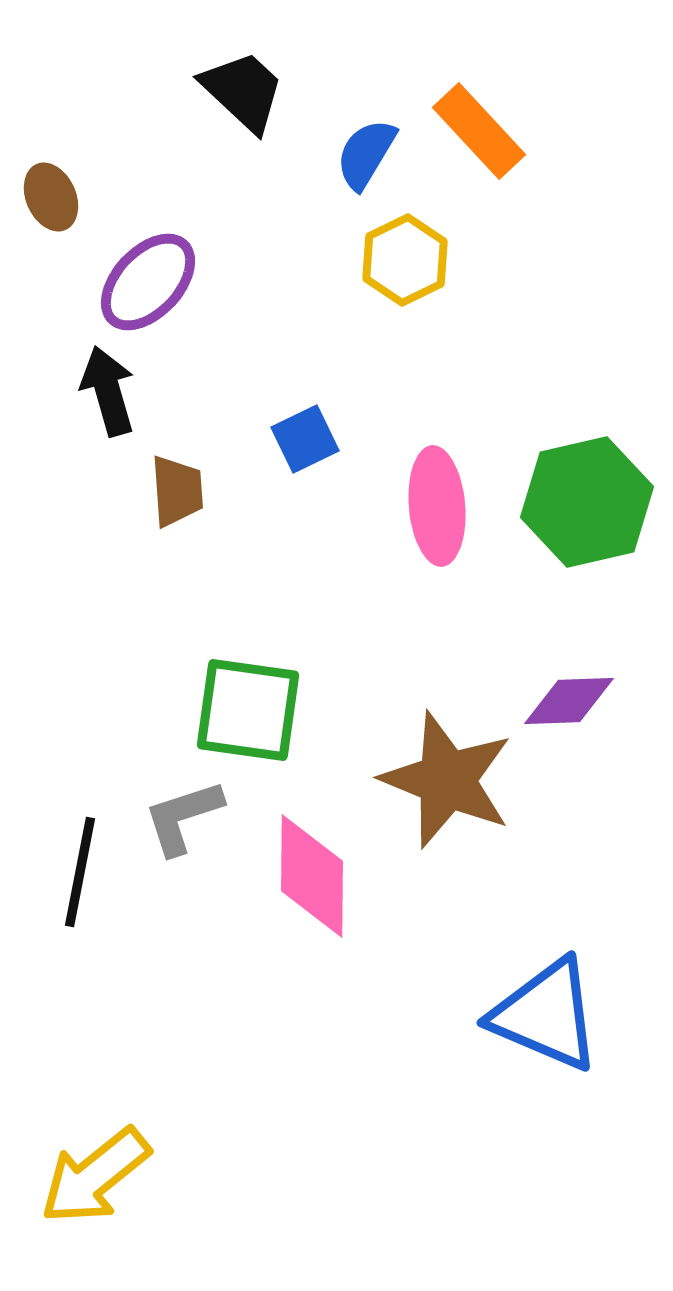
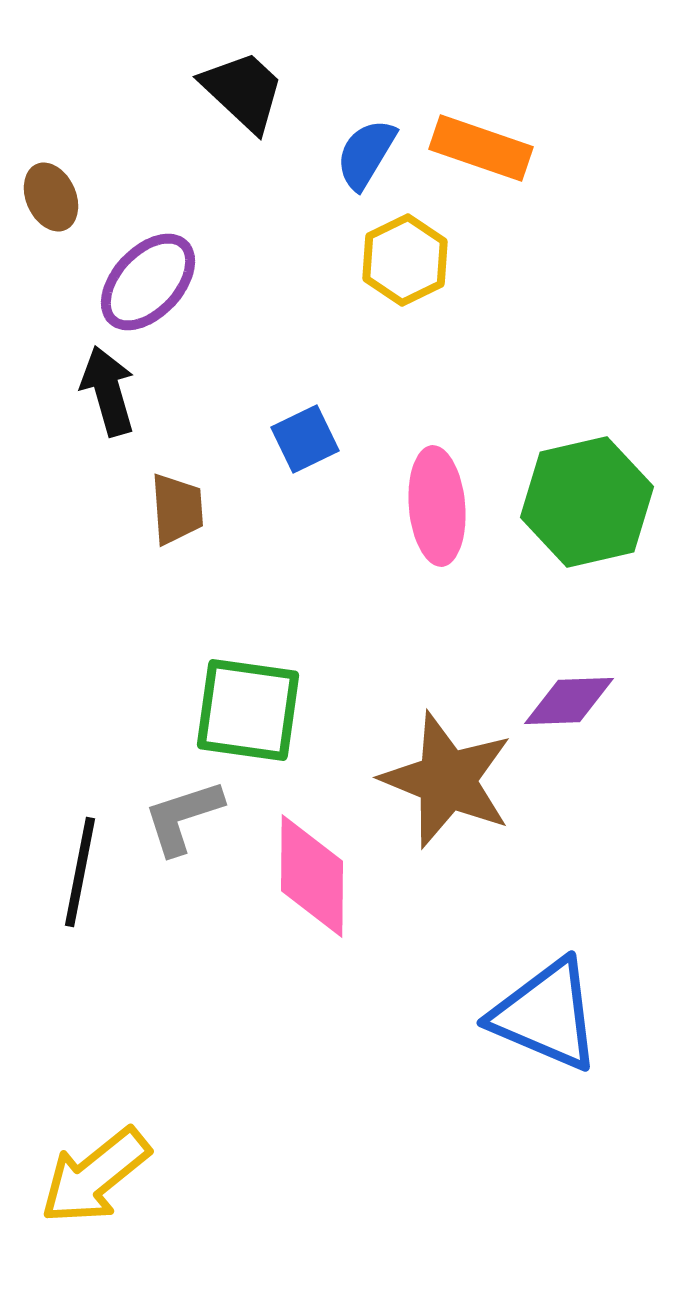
orange rectangle: moved 2 px right, 17 px down; rotated 28 degrees counterclockwise
brown trapezoid: moved 18 px down
